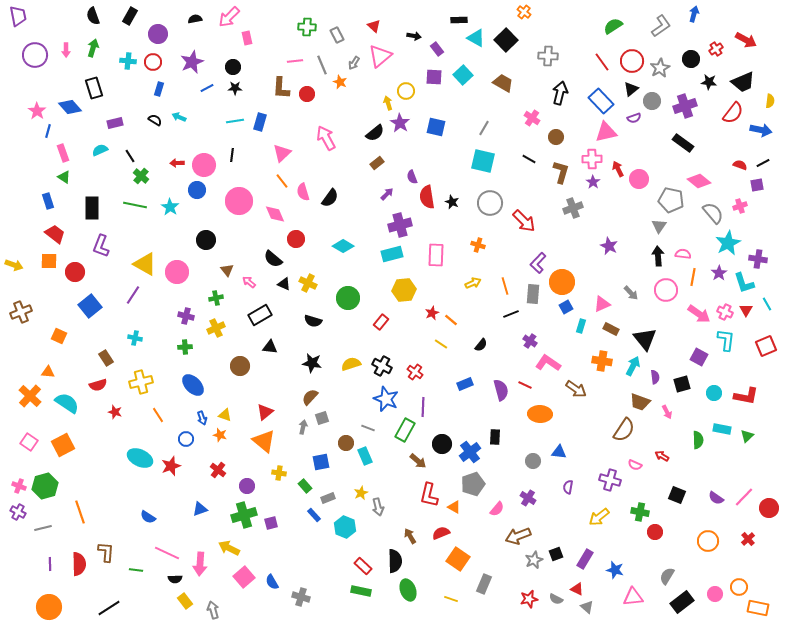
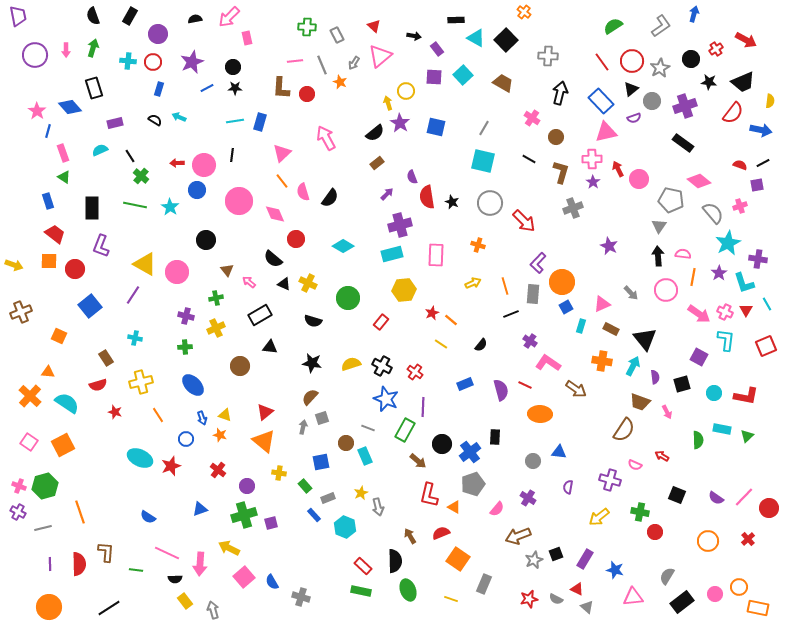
black rectangle at (459, 20): moved 3 px left
red circle at (75, 272): moved 3 px up
